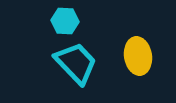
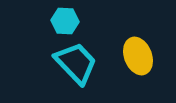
yellow ellipse: rotated 12 degrees counterclockwise
